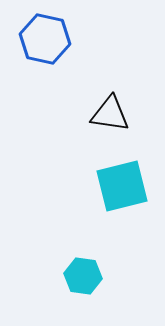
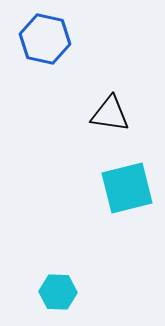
cyan square: moved 5 px right, 2 px down
cyan hexagon: moved 25 px left, 16 px down; rotated 6 degrees counterclockwise
